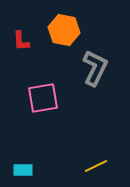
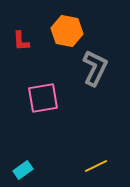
orange hexagon: moved 3 px right, 1 px down
cyan rectangle: rotated 36 degrees counterclockwise
